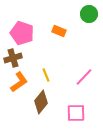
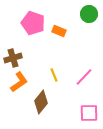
pink pentagon: moved 11 px right, 10 px up
yellow line: moved 8 px right
pink square: moved 13 px right
